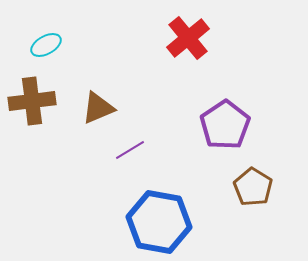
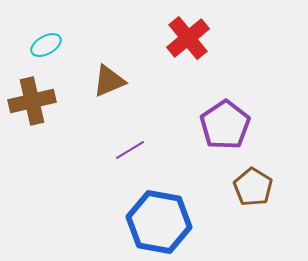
brown cross: rotated 6 degrees counterclockwise
brown triangle: moved 11 px right, 27 px up
